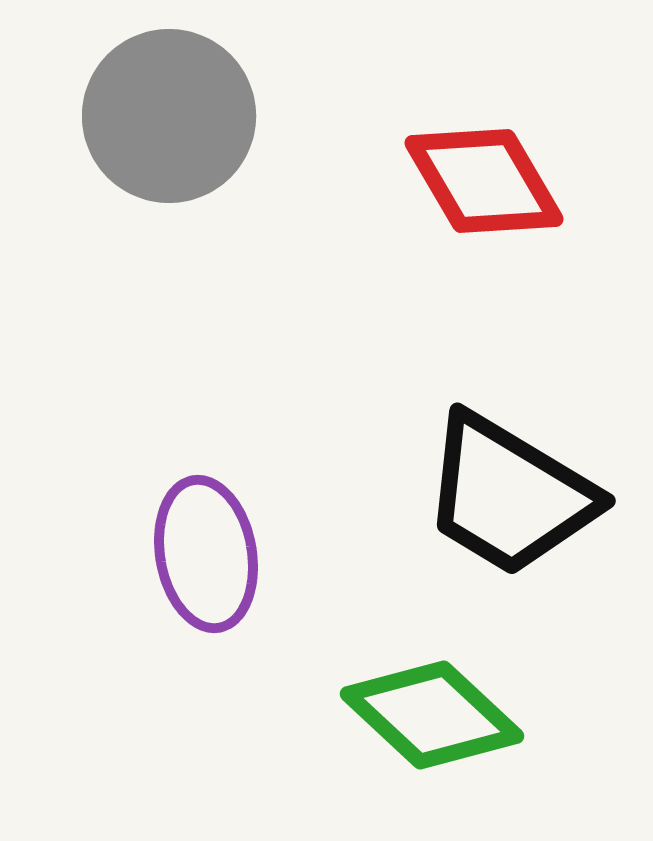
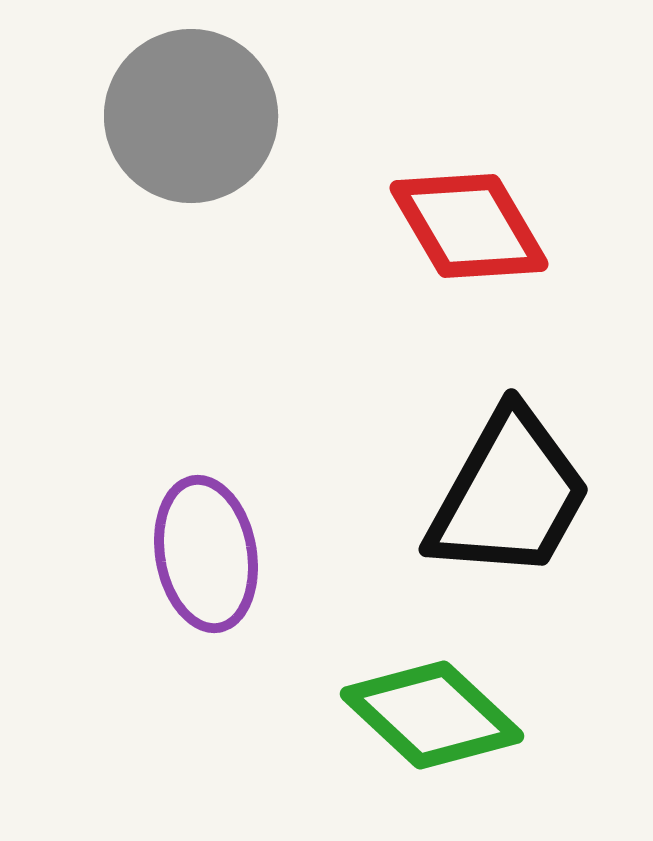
gray circle: moved 22 px right
red diamond: moved 15 px left, 45 px down
black trapezoid: rotated 92 degrees counterclockwise
